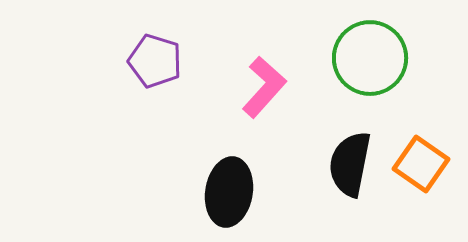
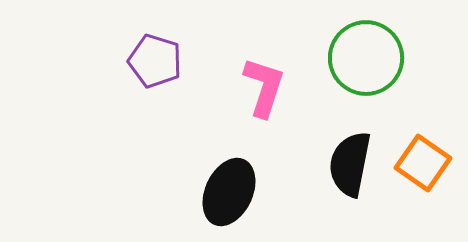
green circle: moved 4 px left
pink L-shape: rotated 24 degrees counterclockwise
orange square: moved 2 px right, 1 px up
black ellipse: rotated 16 degrees clockwise
